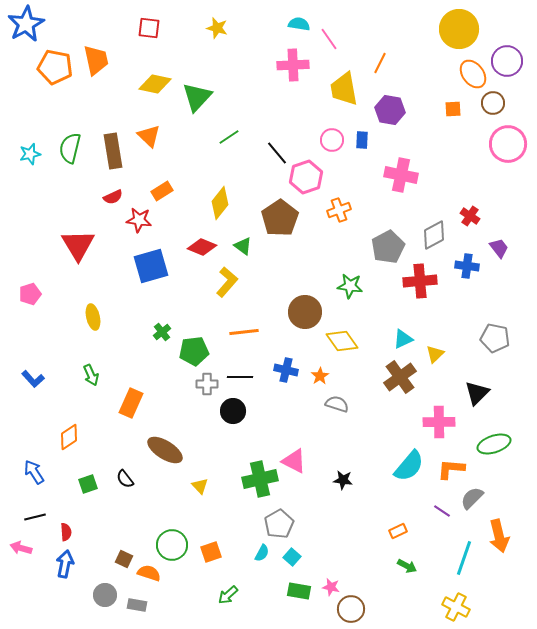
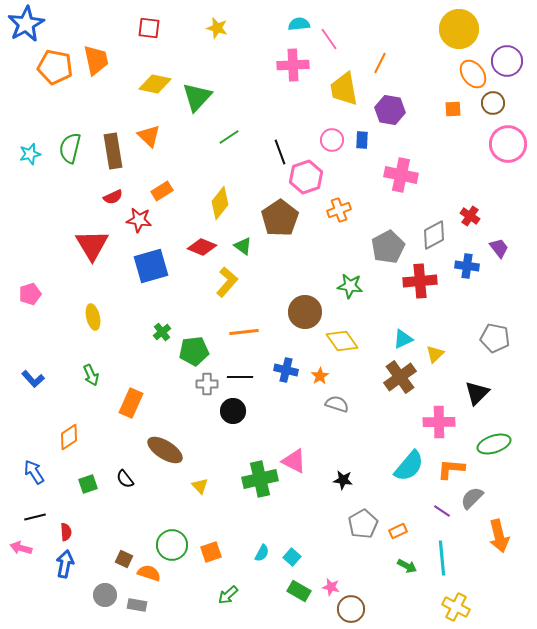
cyan semicircle at (299, 24): rotated 15 degrees counterclockwise
black line at (277, 153): moved 3 px right, 1 px up; rotated 20 degrees clockwise
red triangle at (78, 245): moved 14 px right
gray pentagon at (279, 524): moved 84 px right
cyan line at (464, 558): moved 22 px left; rotated 24 degrees counterclockwise
green rectangle at (299, 591): rotated 20 degrees clockwise
